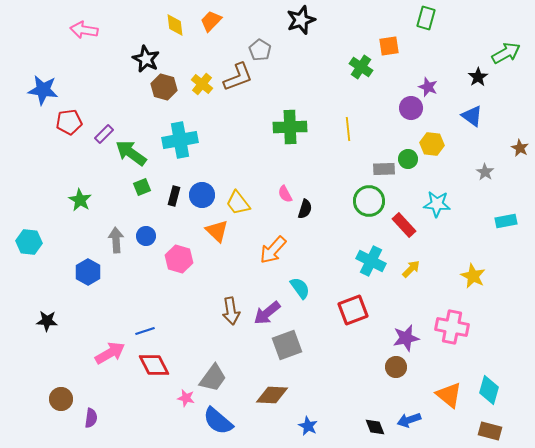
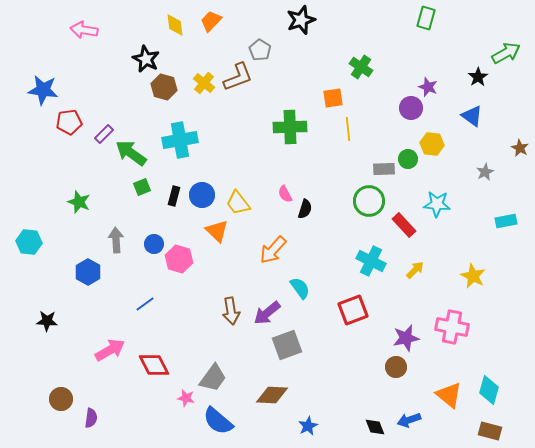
orange square at (389, 46): moved 56 px left, 52 px down
yellow cross at (202, 84): moved 2 px right, 1 px up
gray star at (485, 172): rotated 12 degrees clockwise
green star at (80, 200): moved 1 px left, 2 px down; rotated 10 degrees counterclockwise
blue circle at (146, 236): moved 8 px right, 8 px down
yellow arrow at (411, 269): moved 4 px right, 1 px down
blue line at (145, 331): moved 27 px up; rotated 18 degrees counterclockwise
pink arrow at (110, 353): moved 3 px up
blue star at (308, 426): rotated 18 degrees clockwise
